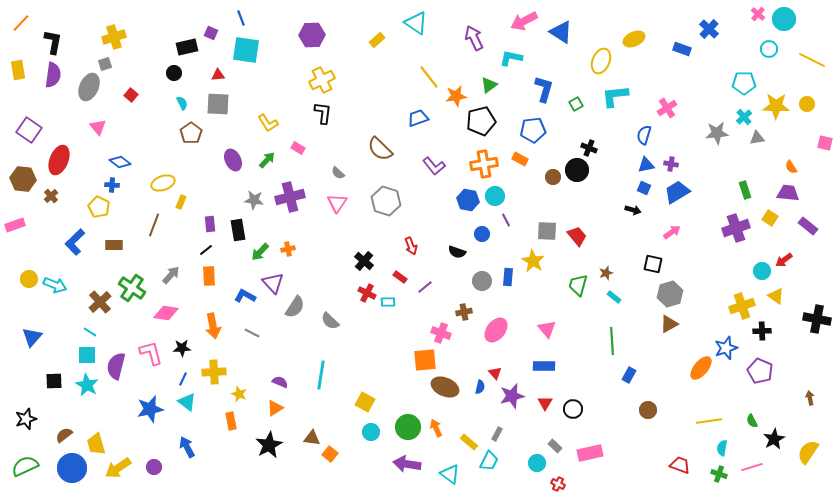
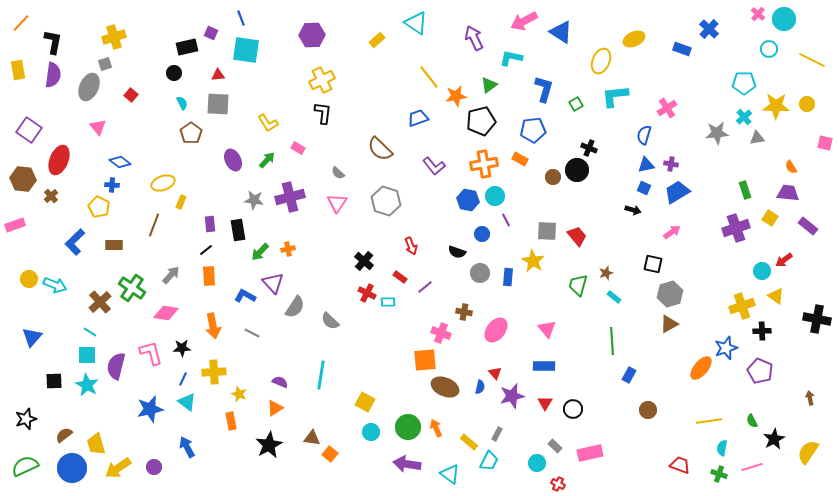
gray circle at (482, 281): moved 2 px left, 8 px up
brown cross at (464, 312): rotated 21 degrees clockwise
